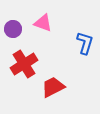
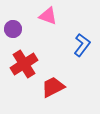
pink triangle: moved 5 px right, 7 px up
blue L-shape: moved 3 px left, 2 px down; rotated 20 degrees clockwise
